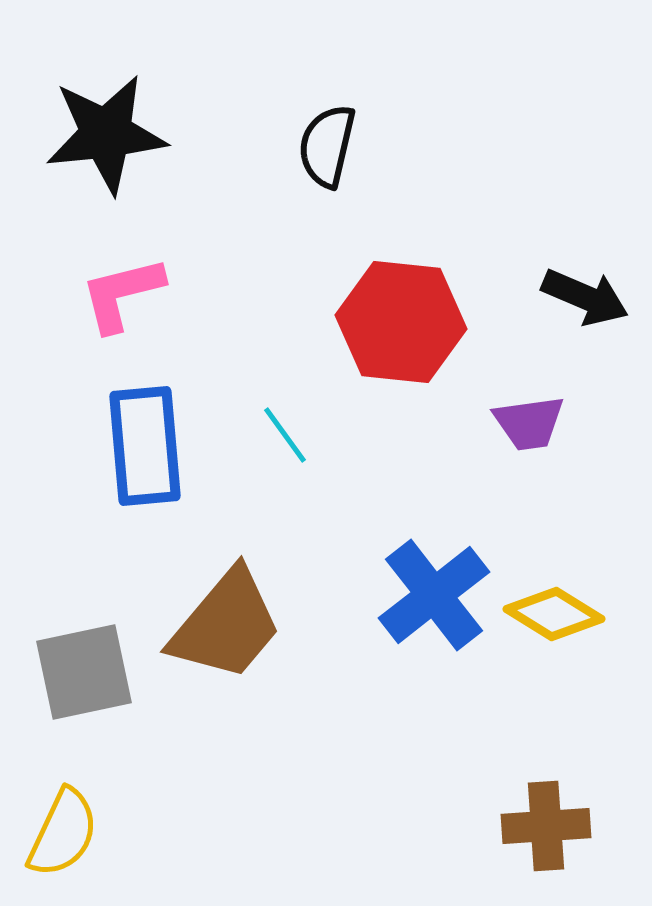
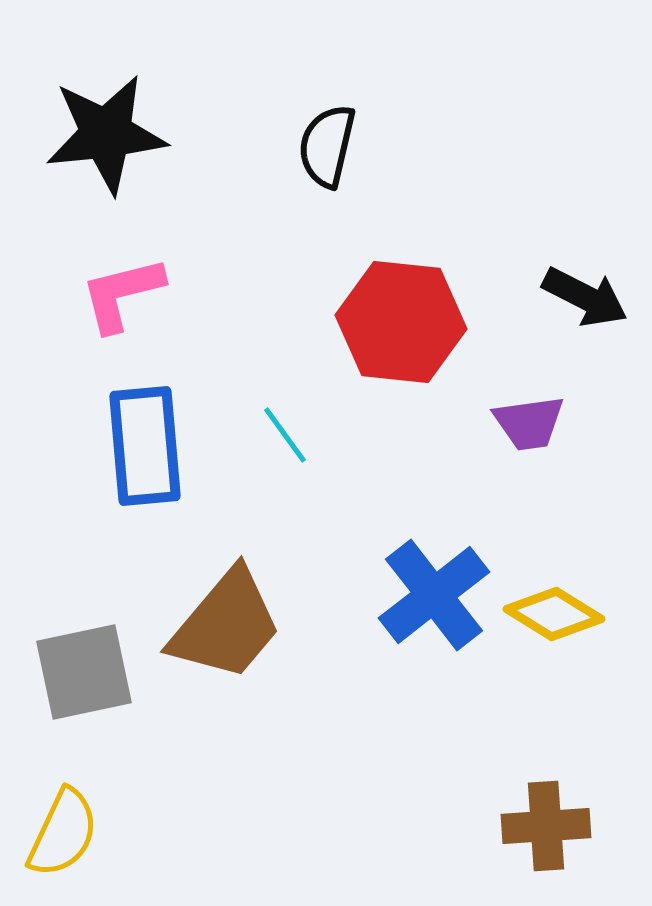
black arrow: rotated 4 degrees clockwise
